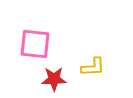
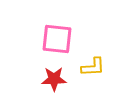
pink square: moved 22 px right, 5 px up
